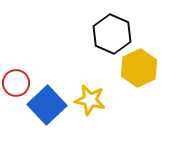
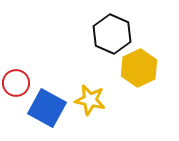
blue square: moved 3 px down; rotated 18 degrees counterclockwise
